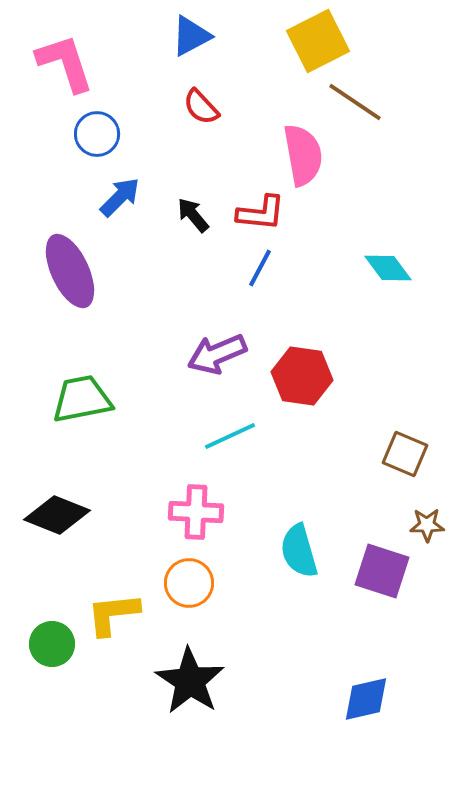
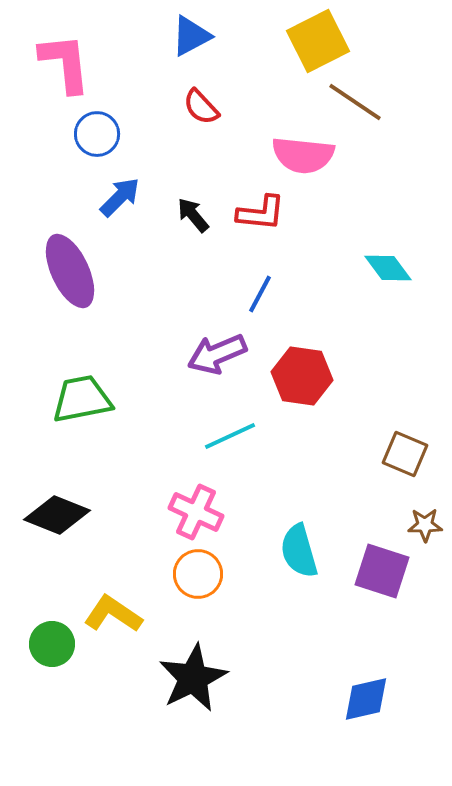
pink L-shape: rotated 12 degrees clockwise
pink semicircle: rotated 106 degrees clockwise
blue line: moved 26 px down
pink cross: rotated 22 degrees clockwise
brown star: moved 2 px left
orange circle: moved 9 px right, 9 px up
yellow L-shape: rotated 40 degrees clockwise
black star: moved 3 px right, 3 px up; rotated 12 degrees clockwise
